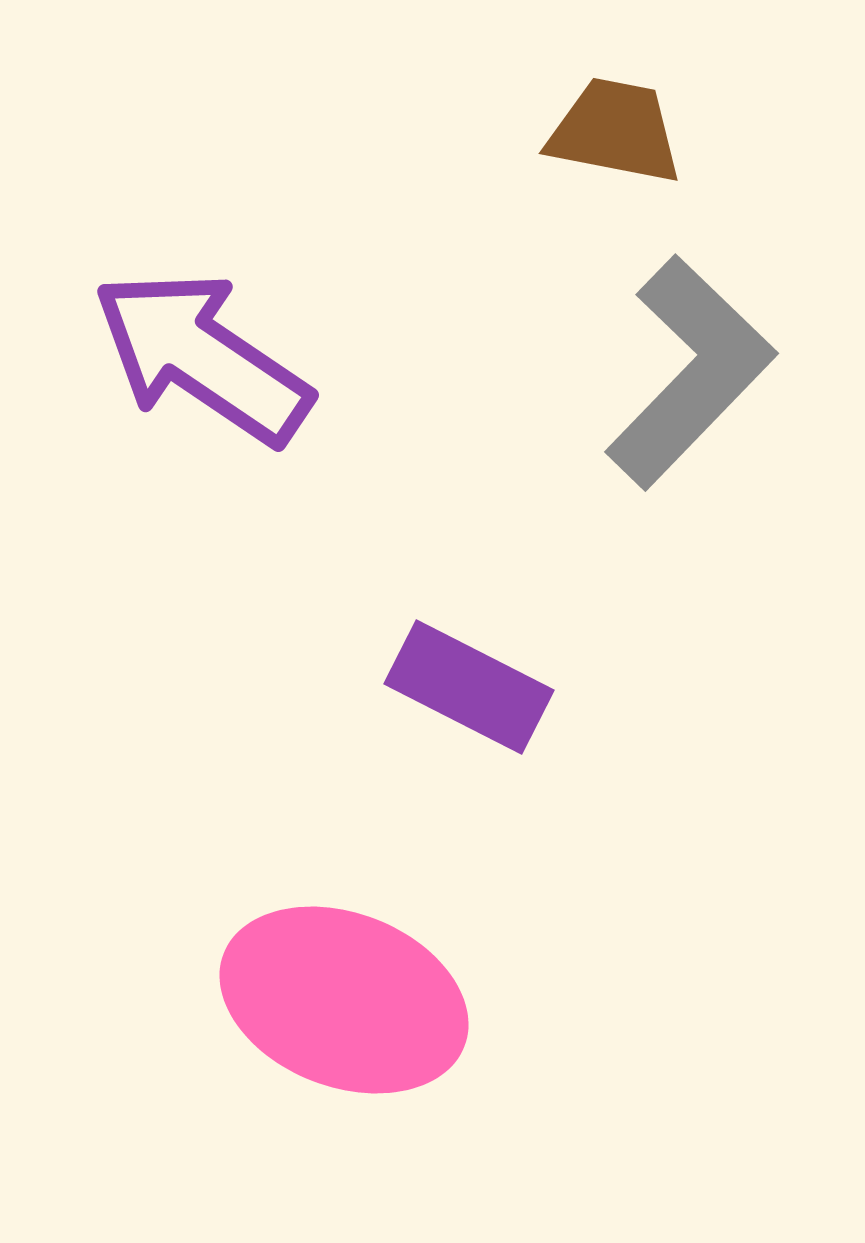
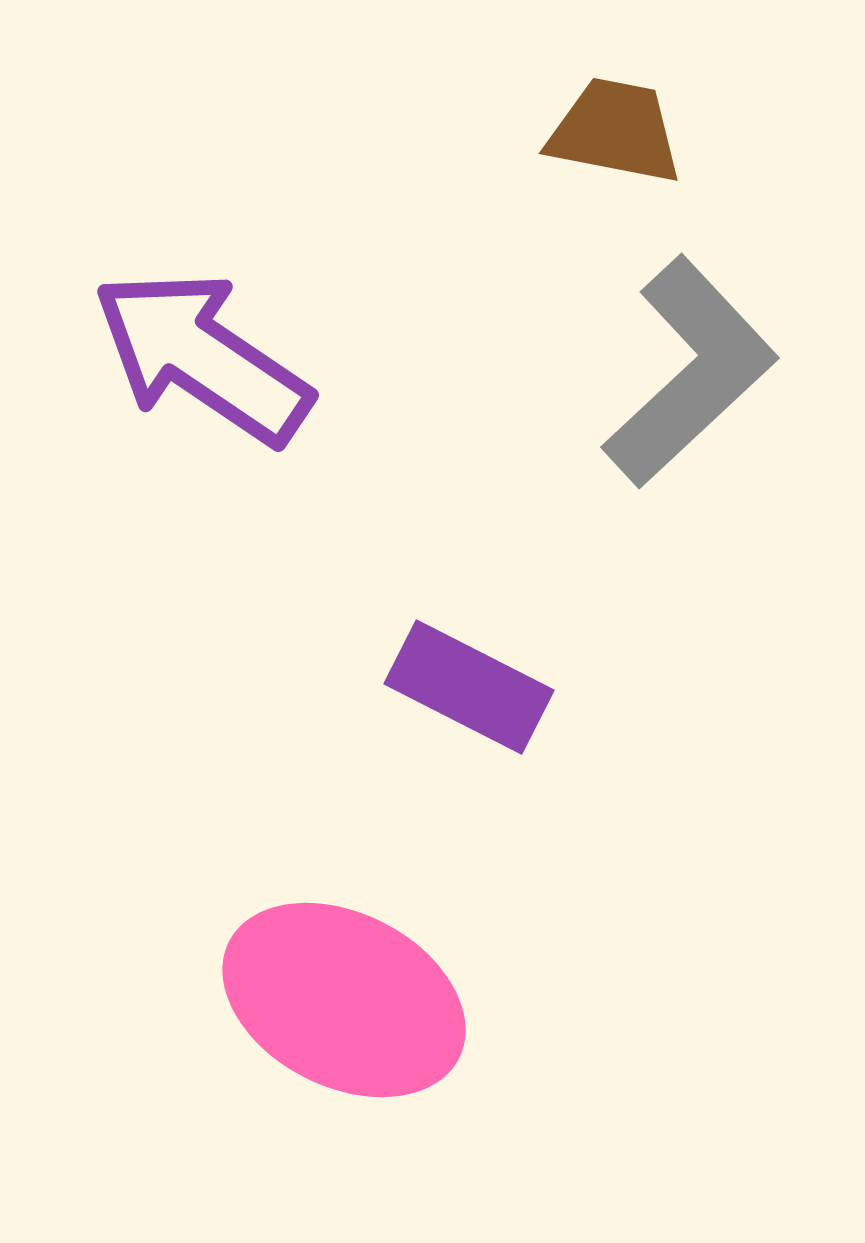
gray L-shape: rotated 3 degrees clockwise
pink ellipse: rotated 6 degrees clockwise
